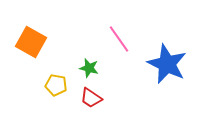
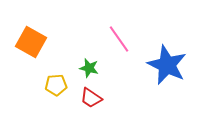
blue star: moved 1 px down
yellow pentagon: rotated 15 degrees counterclockwise
